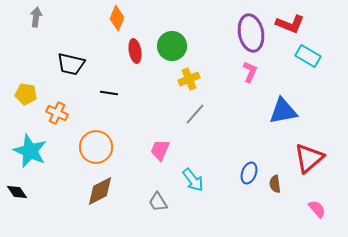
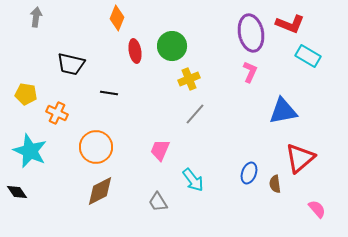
red triangle: moved 9 px left
